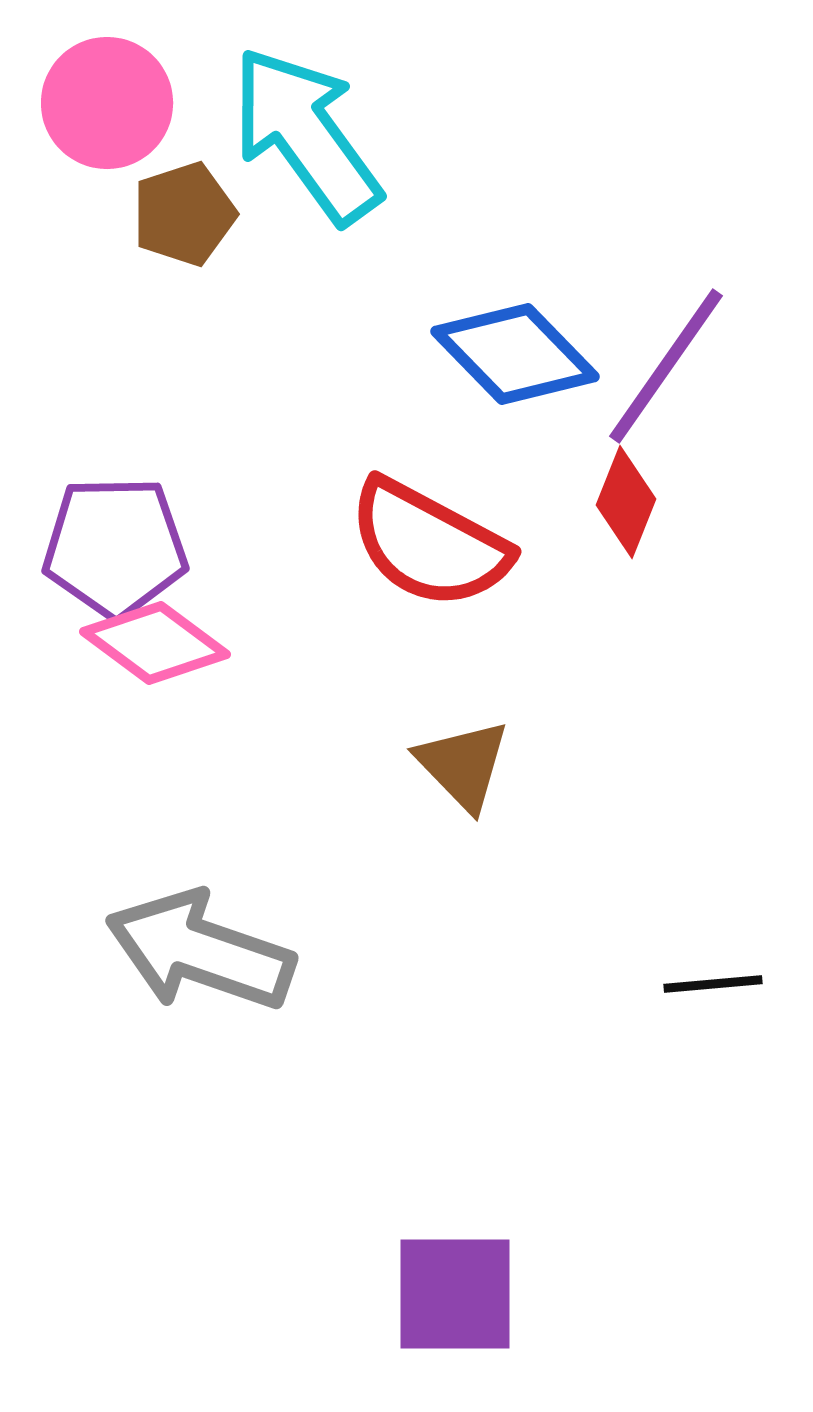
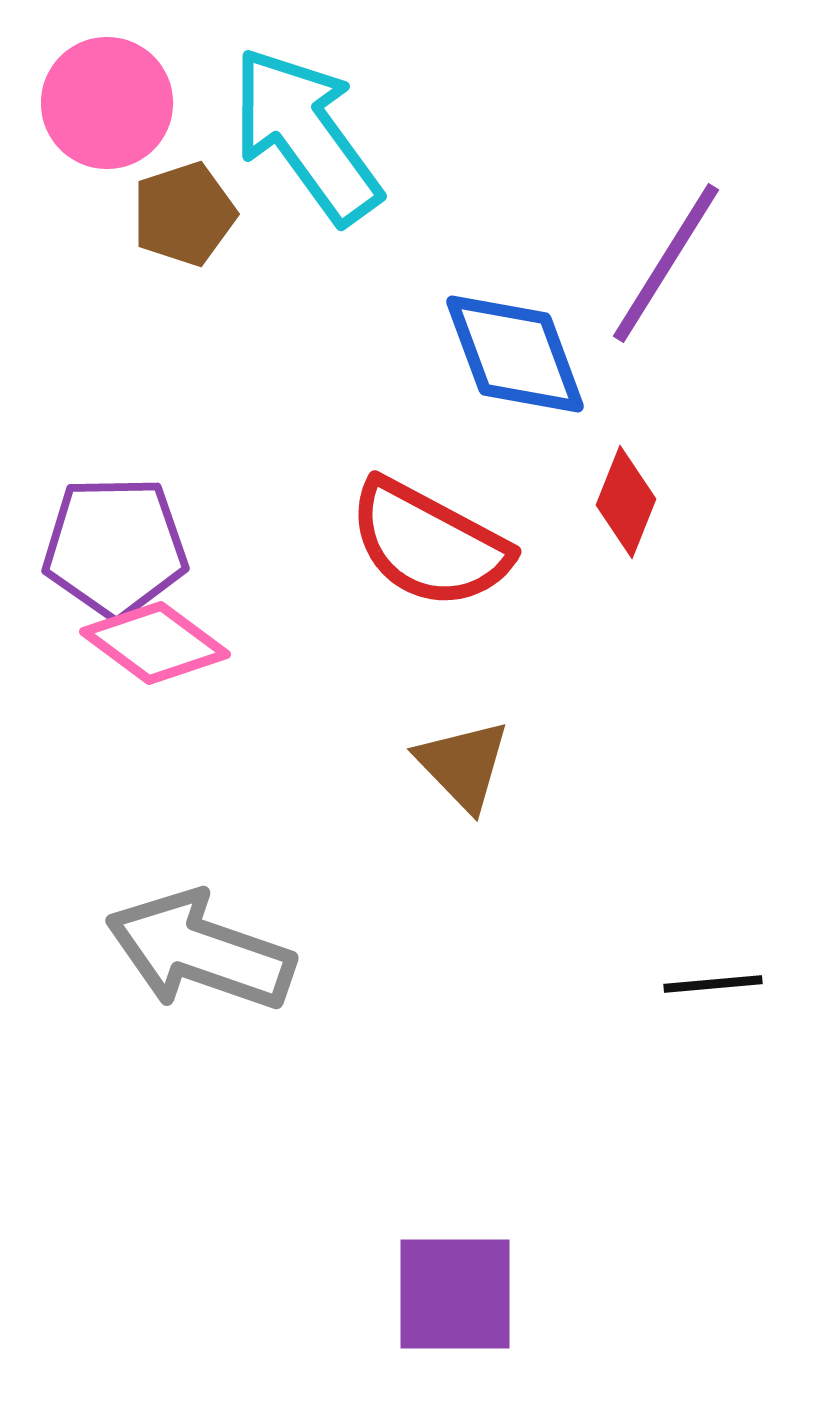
blue diamond: rotated 24 degrees clockwise
purple line: moved 103 px up; rotated 3 degrees counterclockwise
